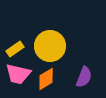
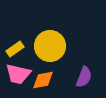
orange diamond: moved 3 px left, 1 px down; rotated 20 degrees clockwise
